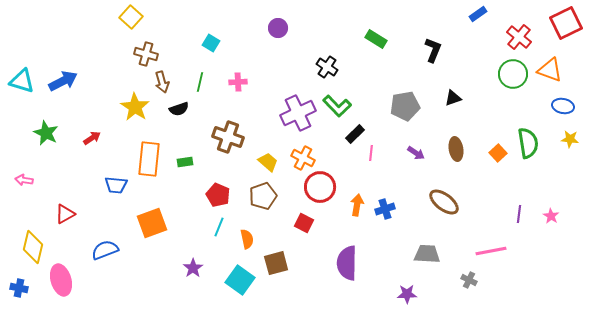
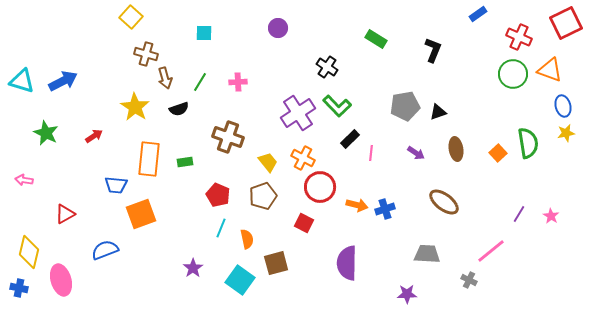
red cross at (519, 37): rotated 15 degrees counterclockwise
cyan square at (211, 43): moved 7 px left, 10 px up; rotated 30 degrees counterclockwise
brown arrow at (162, 82): moved 3 px right, 4 px up
green line at (200, 82): rotated 18 degrees clockwise
black triangle at (453, 98): moved 15 px left, 14 px down
blue ellipse at (563, 106): rotated 65 degrees clockwise
purple cross at (298, 113): rotated 8 degrees counterclockwise
black rectangle at (355, 134): moved 5 px left, 5 px down
red arrow at (92, 138): moved 2 px right, 2 px up
yellow star at (570, 139): moved 4 px left, 6 px up; rotated 18 degrees counterclockwise
yellow trapezoid at (268, 162): rotated 10 degrees clockwise
orange arrow at (357, 205): rotated 95 degrees clockwise
purple line at (519, 214): rotated 24 degrees clockwise
orange square at (152, 223): moved 11 px left, 9 px up
cyan line at (219, 227): moved 2 px right, 1 px down
yellow diamond at (33, 247): moved 4 px left, 5 px down
pink line at (491, 251): rotated 28 degrees counterclockwise
